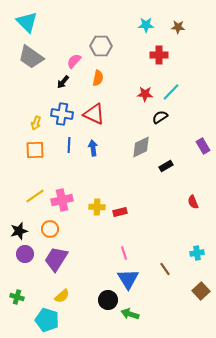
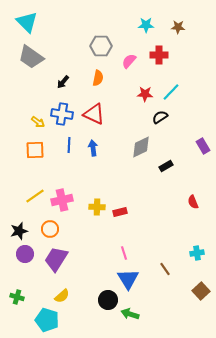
pink semicircle: moved 55 px right
yellow arrow: moved 2 px right, 1 px up; rotated 72 degrees counterclockwise
